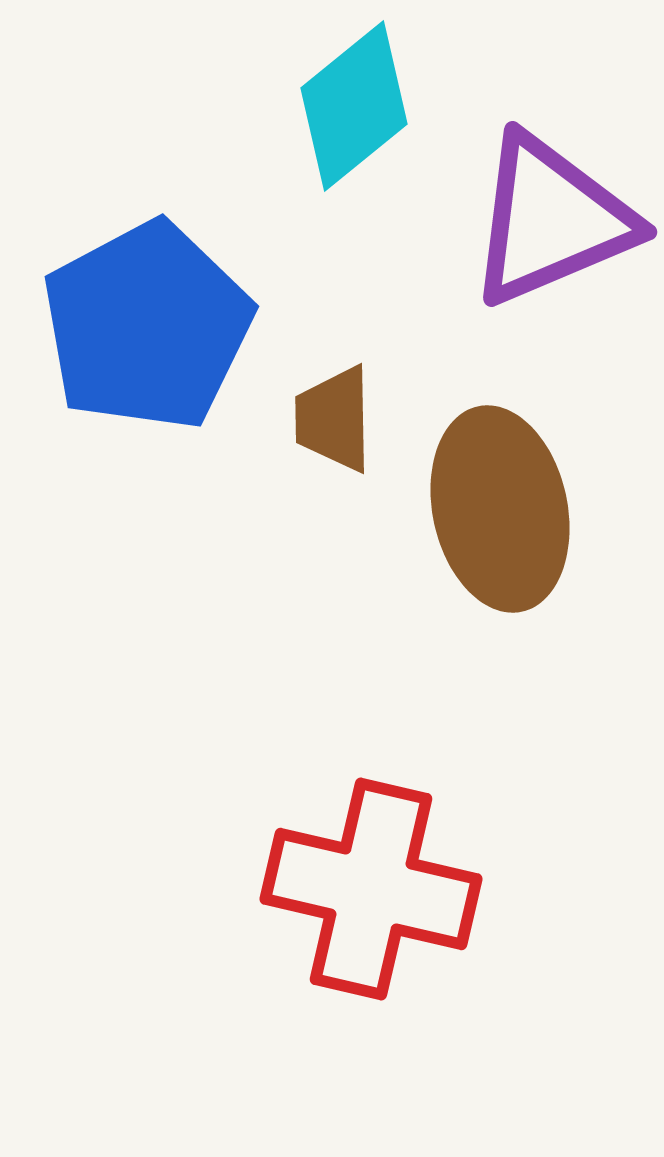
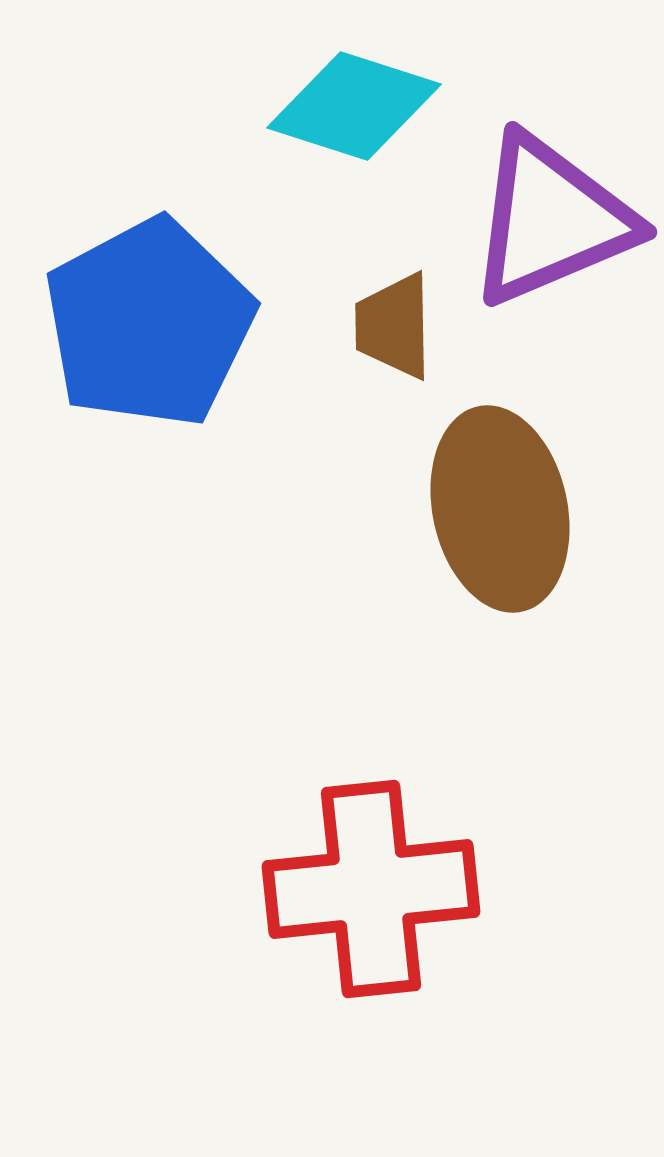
cyan diamond: rotated 57 degrees clockwise
blue pentagon: moved 2 px right, 3 px up
brown trapezoid: moved 60 px right, 93 px up
red cross: rotated 19 degrees counterclockwise
